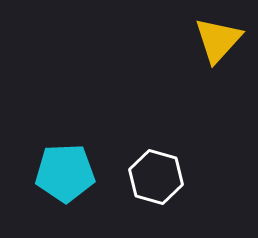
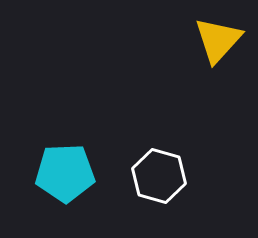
white hexagon: moved 3 px right, 1 px up
